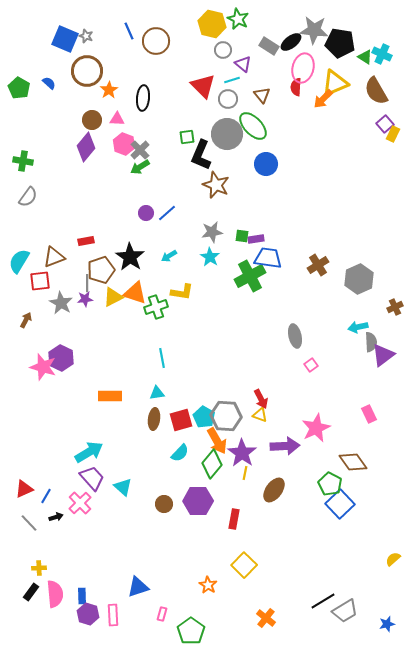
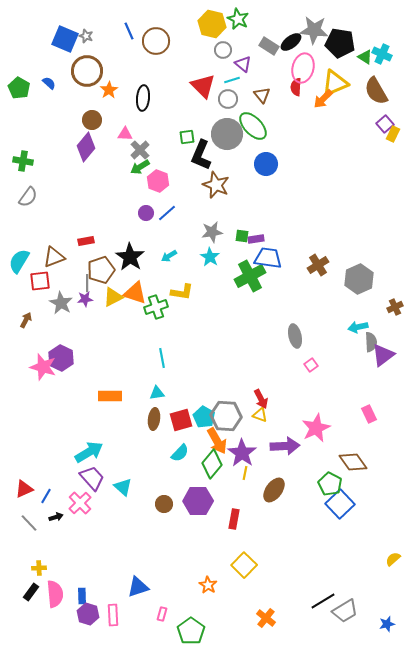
pink triangle at (117, 119): moved 8 px right, 15 px down
pink hexagon at (124, 144): moved 34 px right, 37 px down
